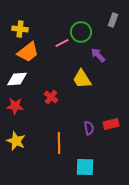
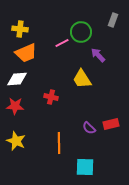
orange trapezoid: moved 2 px left, 1 px down; rotated 15 degrees clockwise
red cross: rotated 24 degrees counterclockwise
purple semicircle: rotated 144 degrees clockwise
